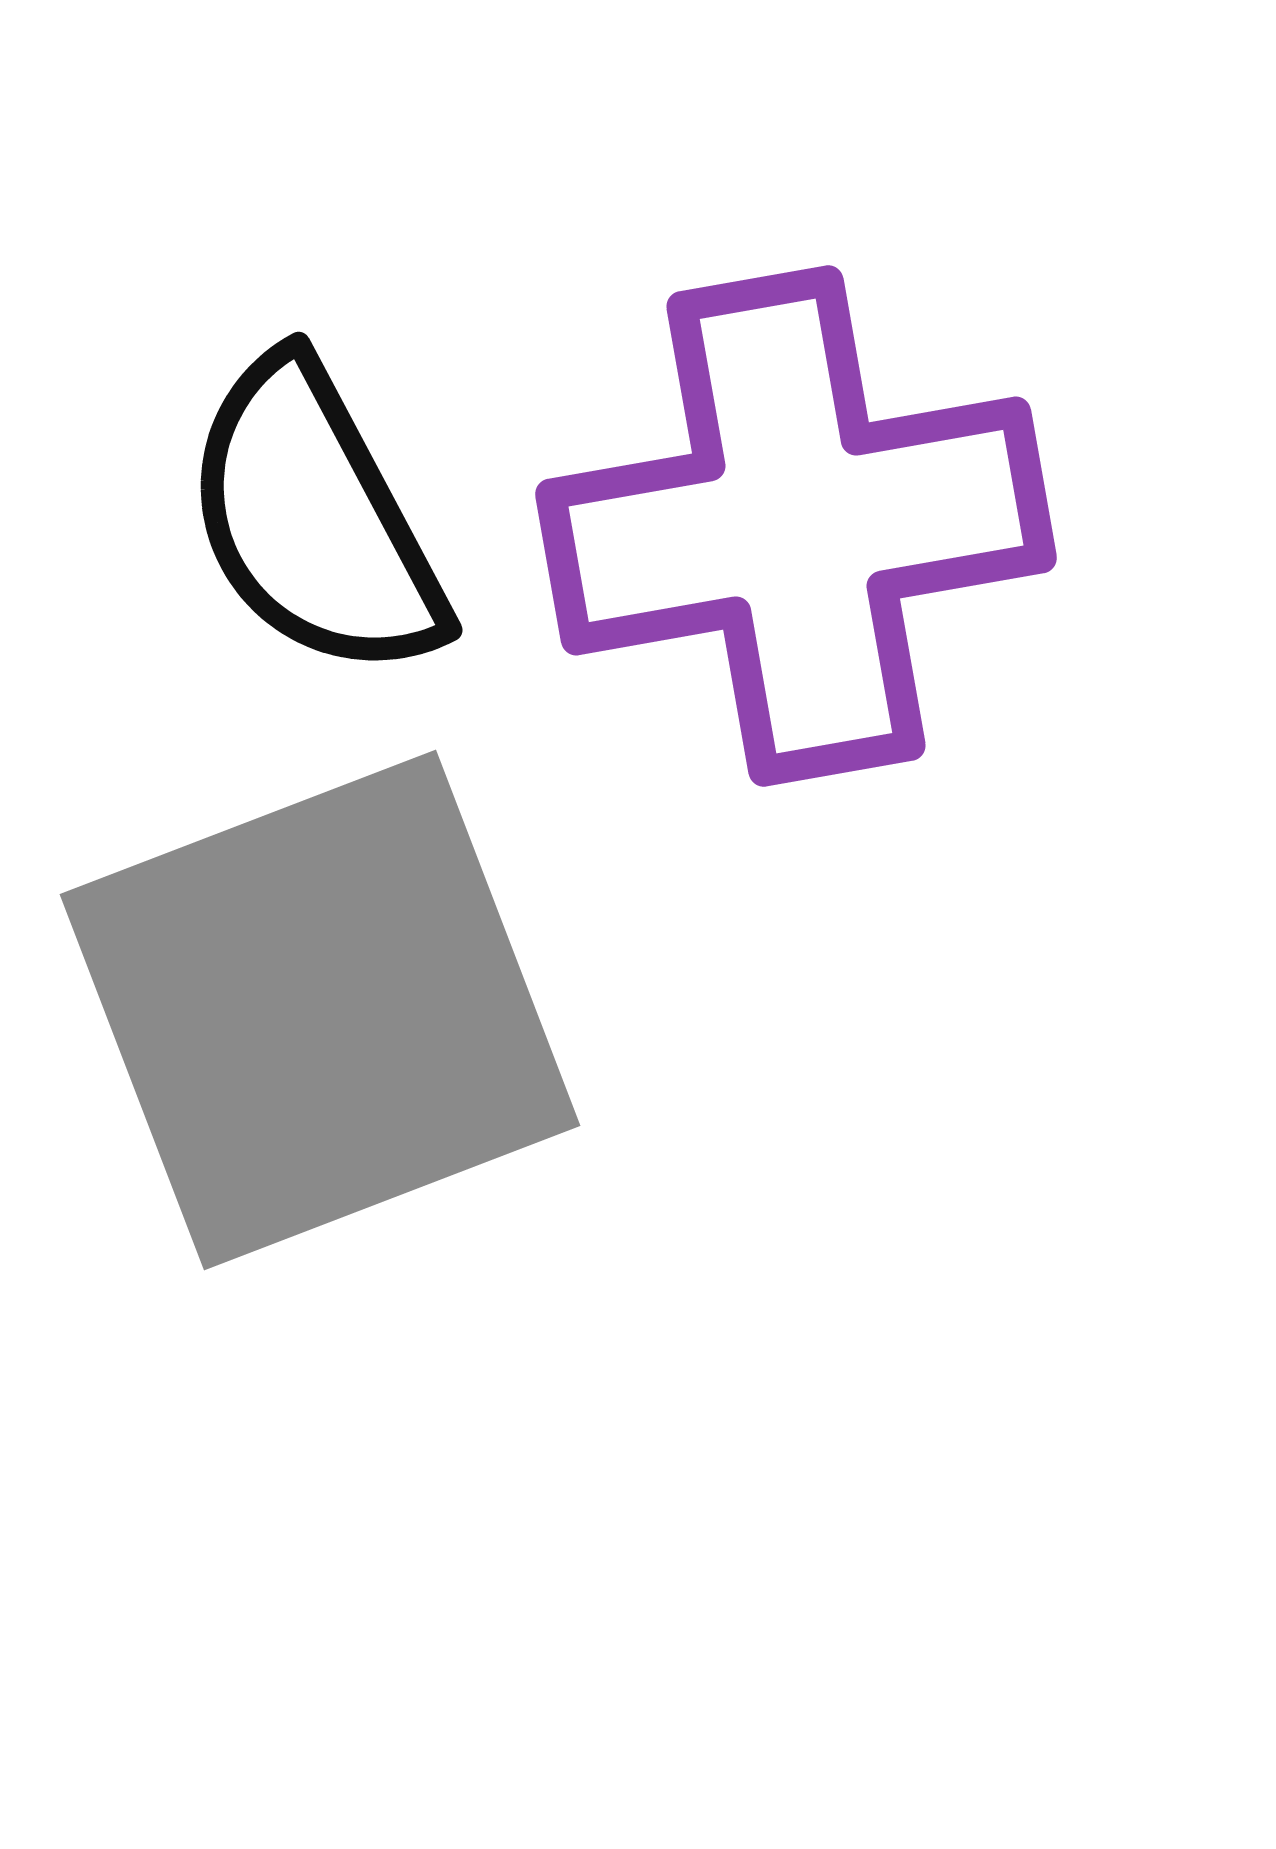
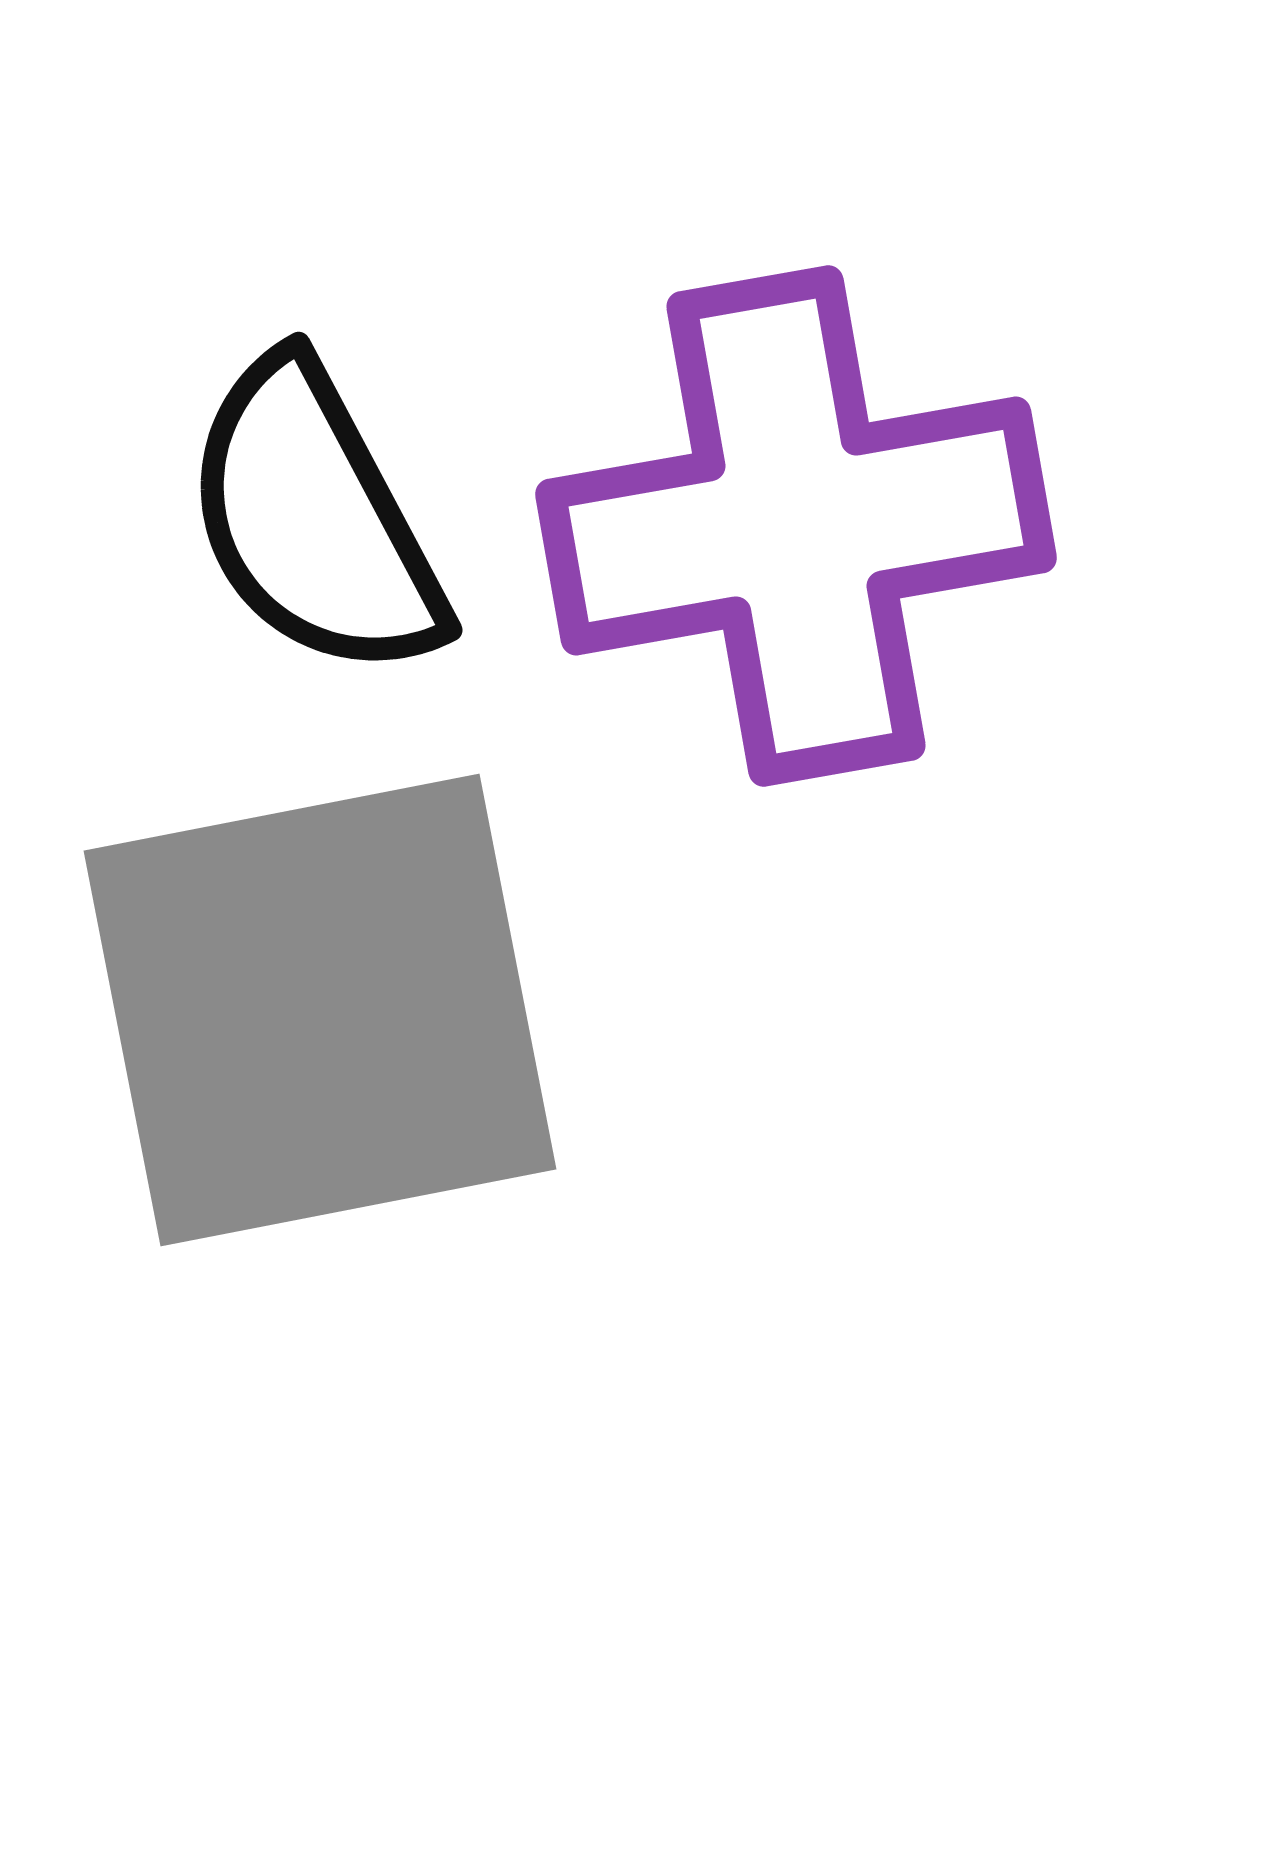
gray square: rotated 10 degrees clockwise
